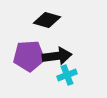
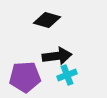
purple pentagon: moved 4 px left, 21 px down
